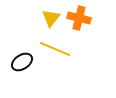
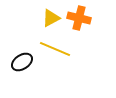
yellow triangle: rotated 24 degrees clockwise
